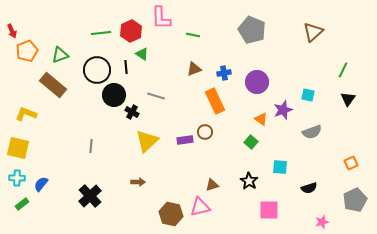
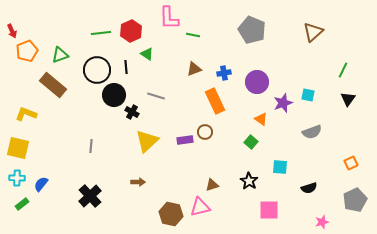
pink L-shape at (161, 18): moved 8 px right
green triangle at (142, 54): moved 5 px right
purple star at (283, 110): moved 7 px up
